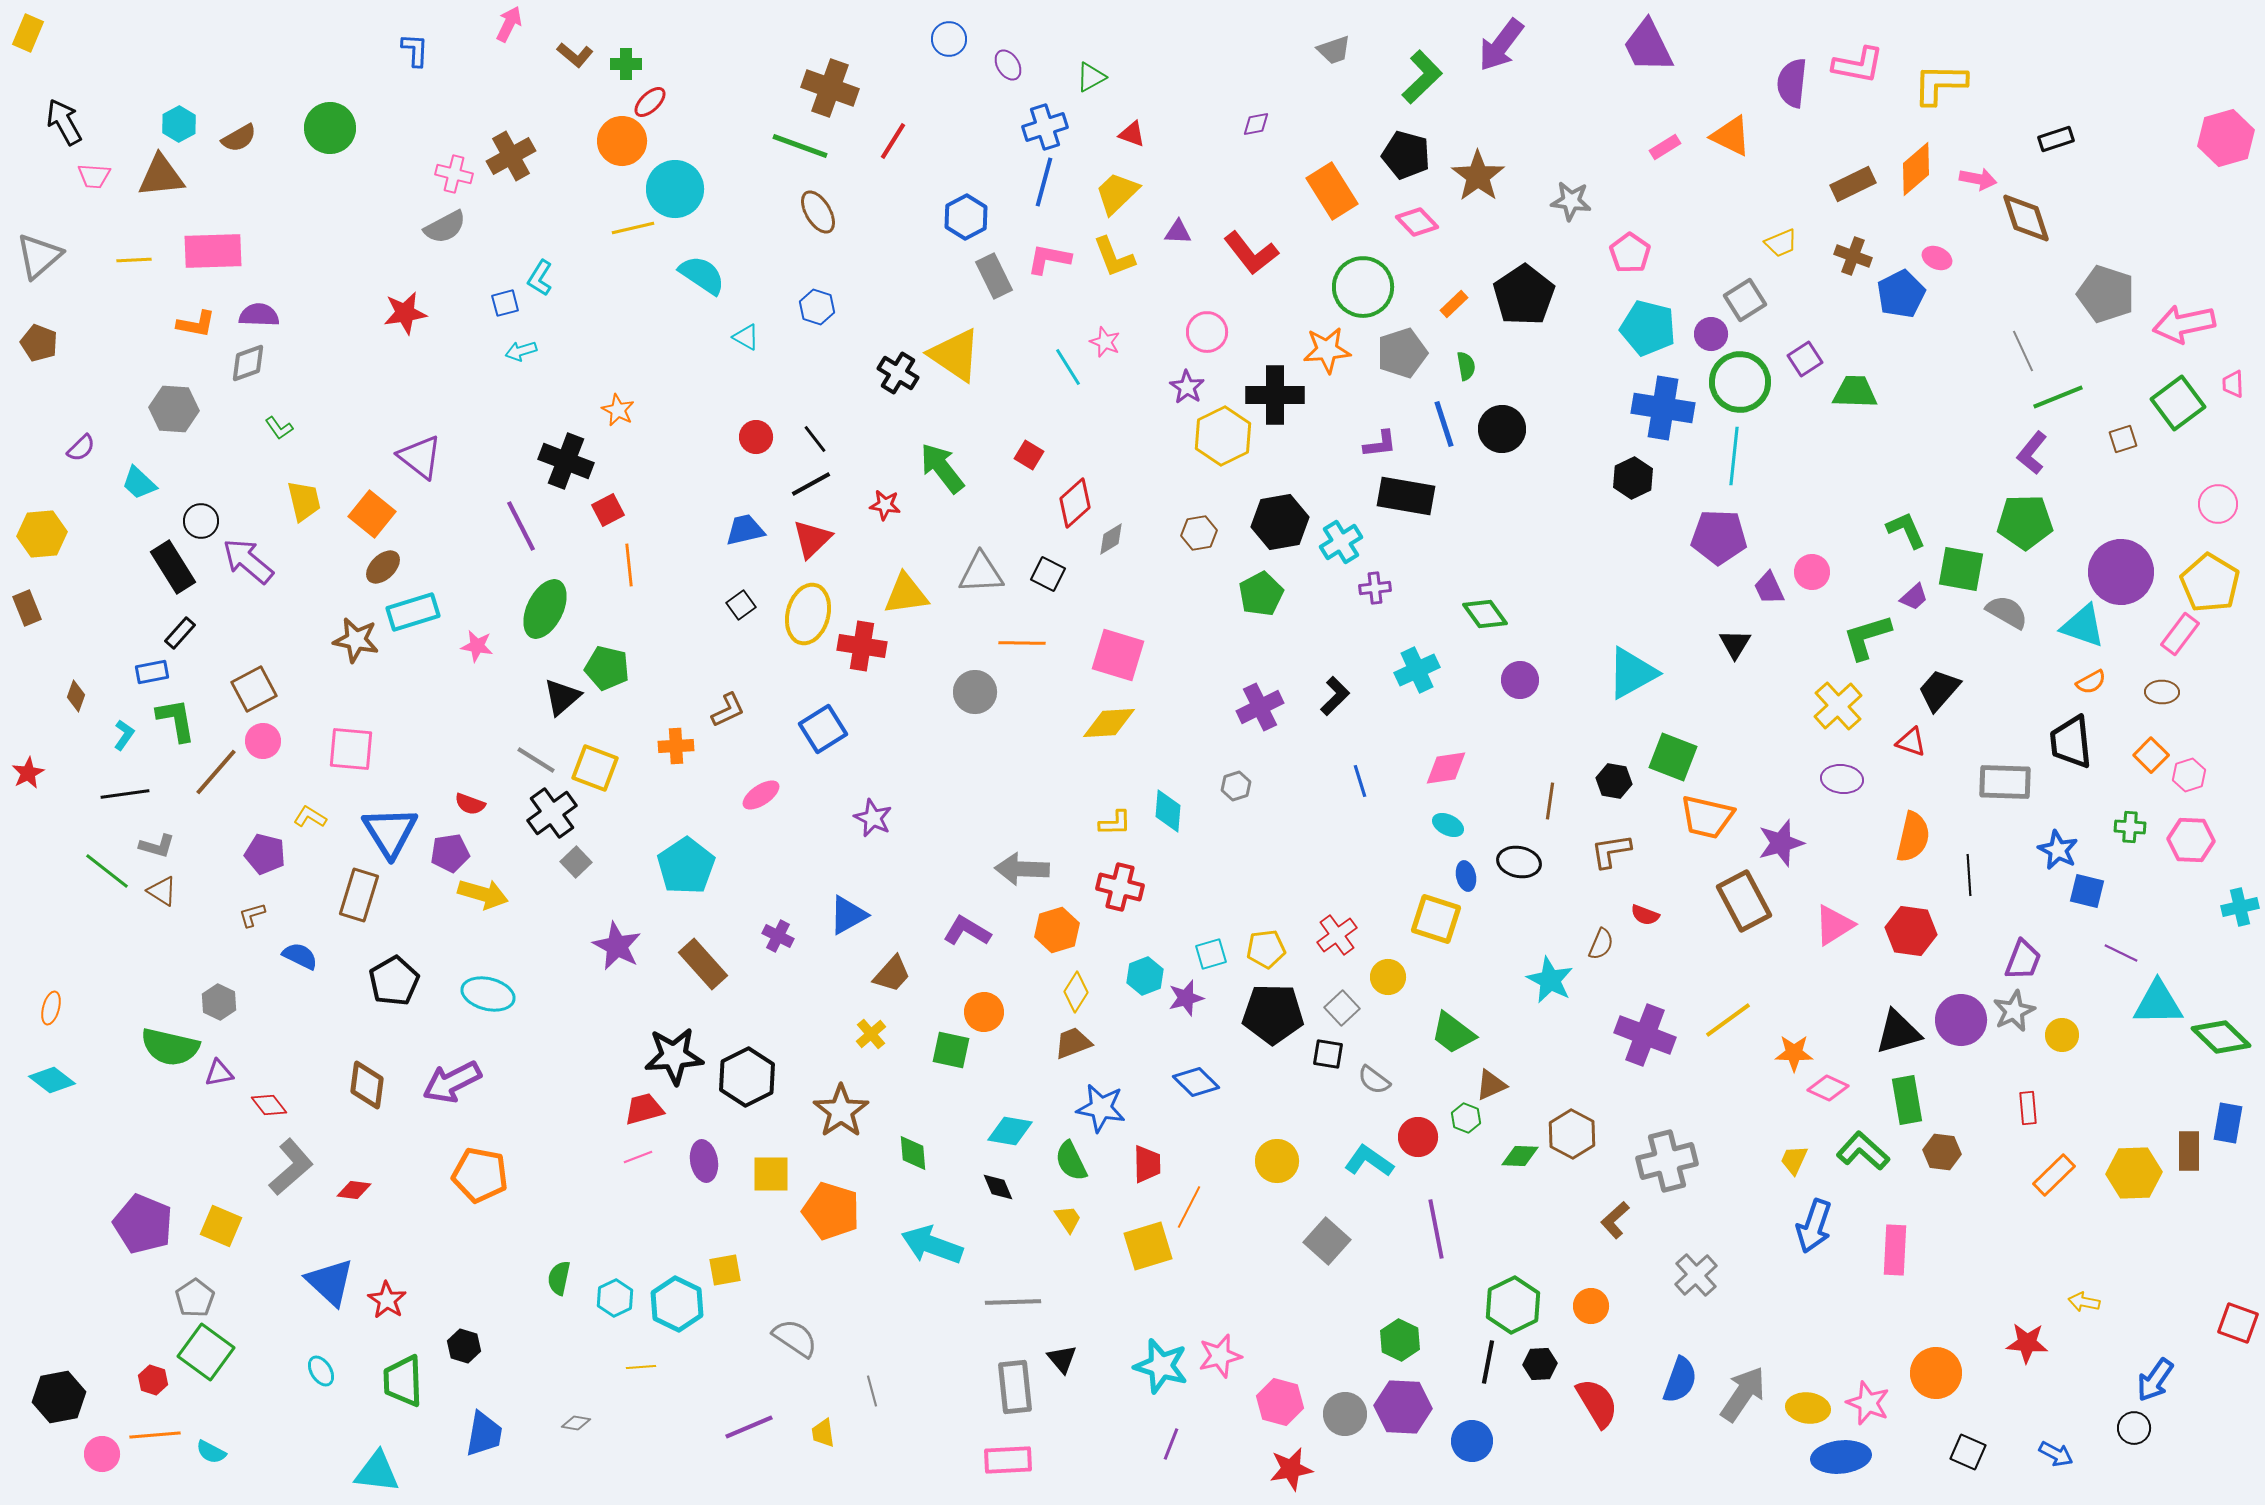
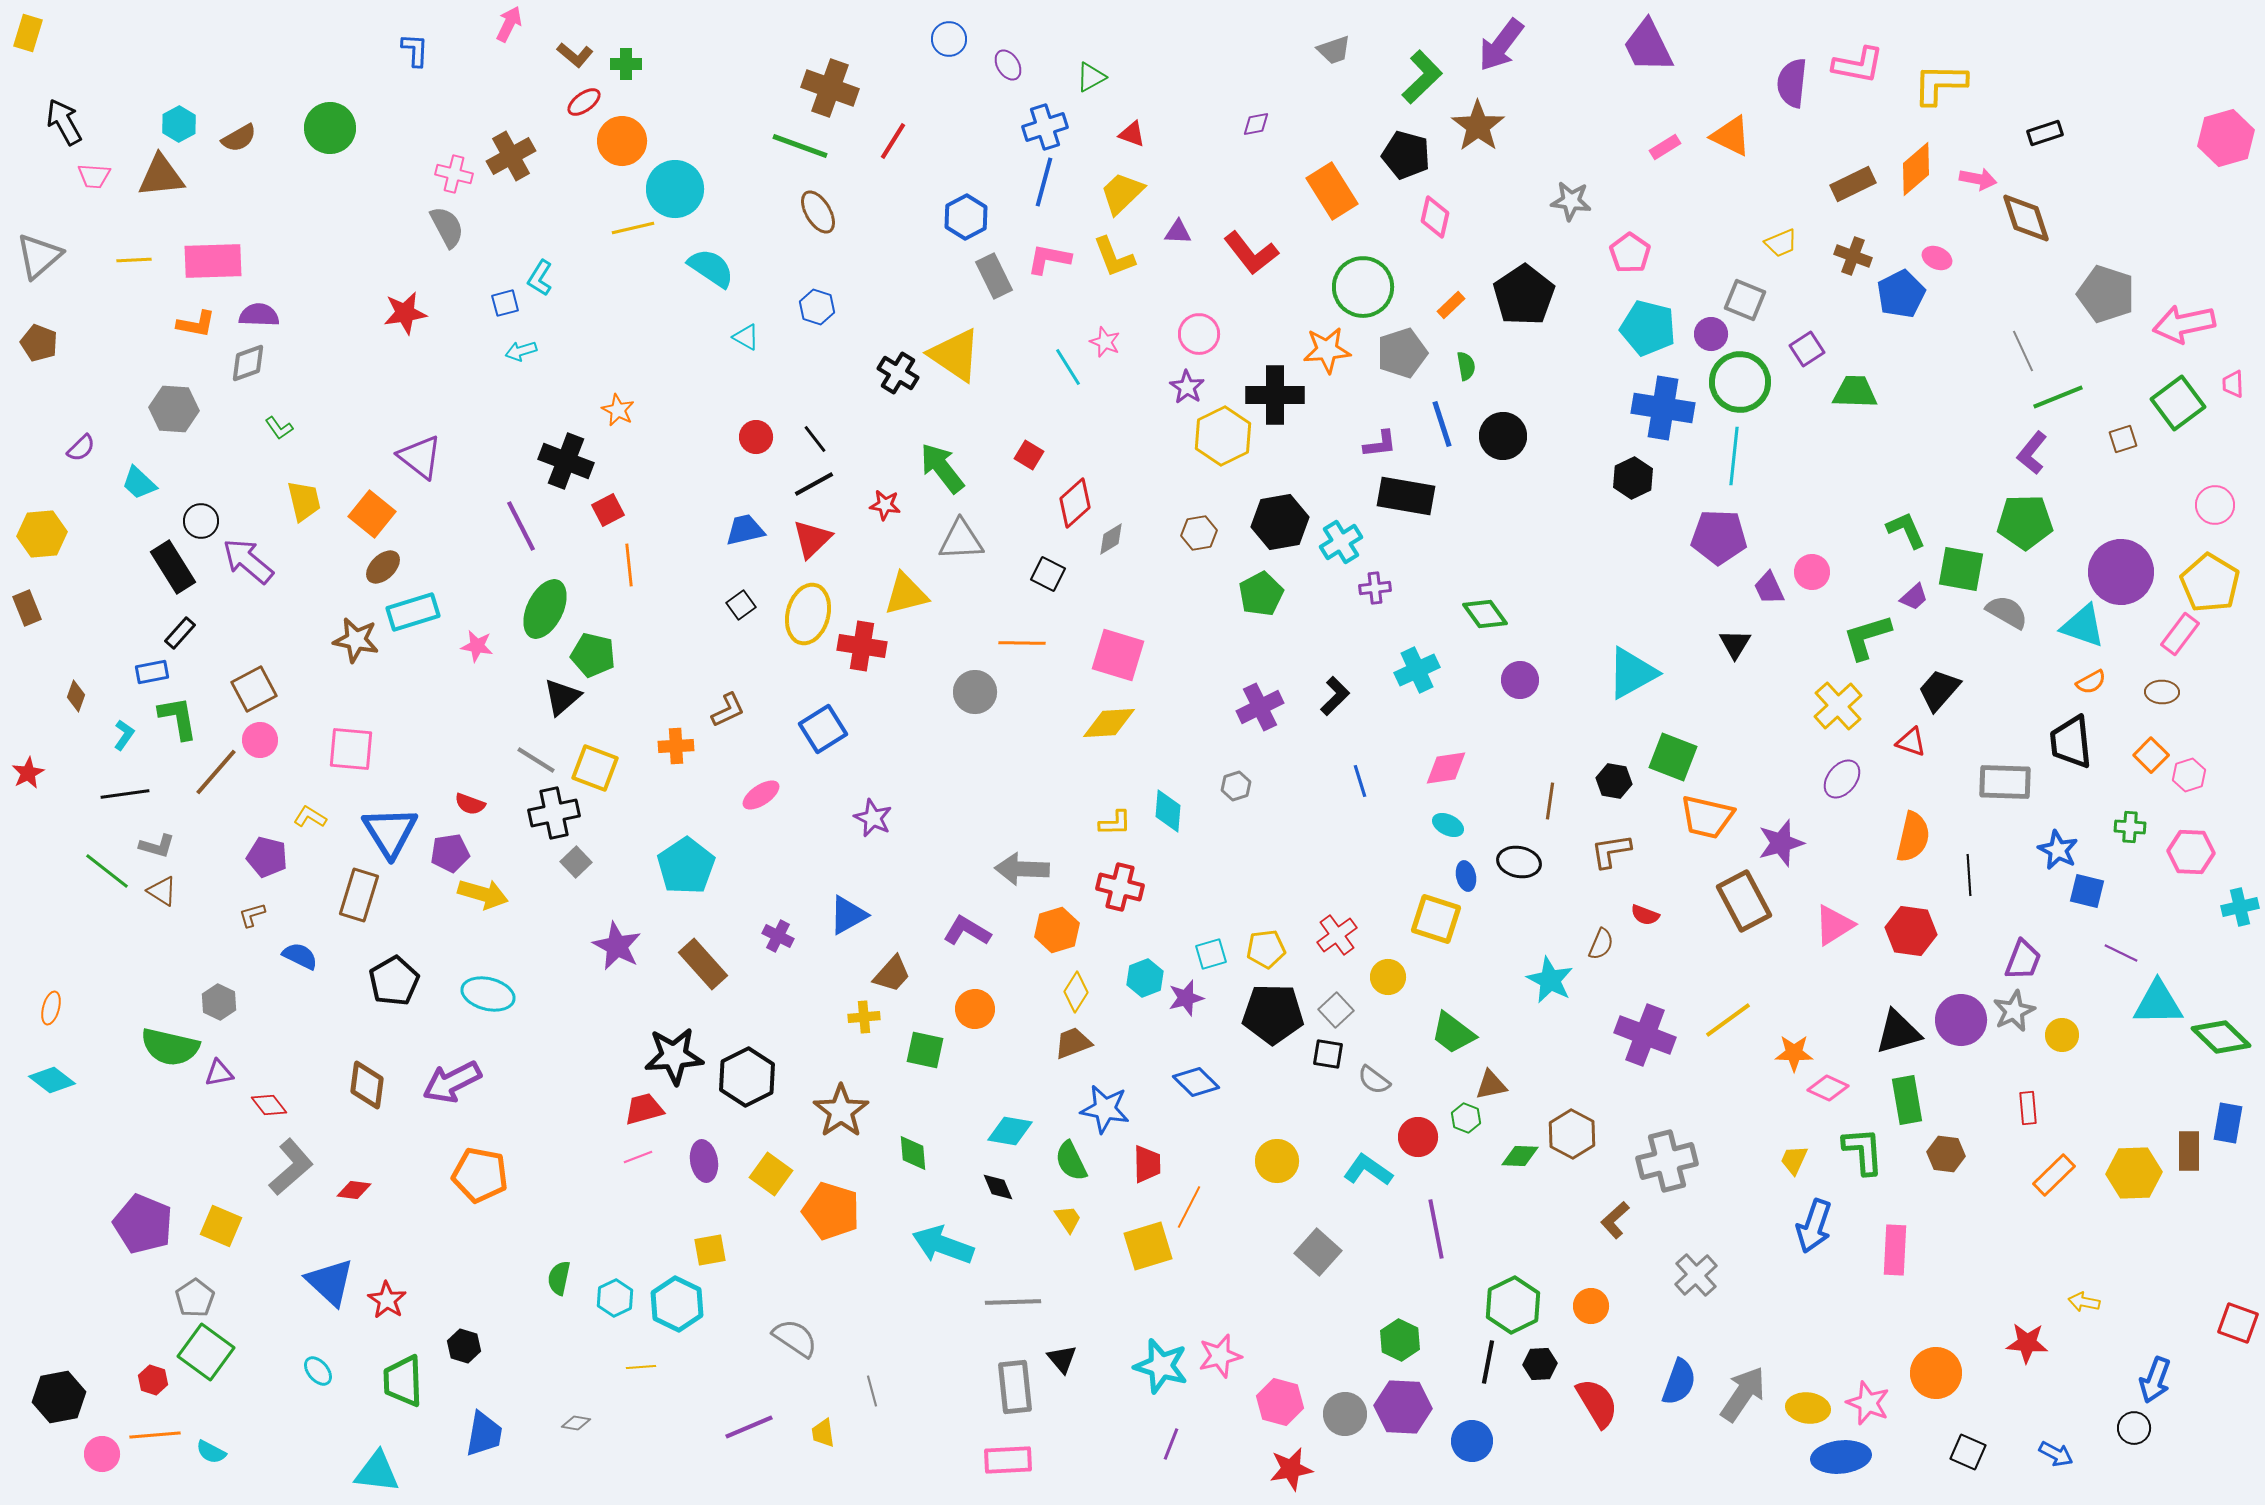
yellow rectangle at (28, 33): rotated 6 degrees counterclockwise
red ellipse at (650, 102): moved 66 px left; rotated 8 degrees clockwise
black rectangle at (2056, 139): moved 11 px left, 6 px up
brown star at (1478, 176): moved 50 px up
yellow trapezoid at (1117, 193): moved 5 px right
pink diamond at (1417, 222): moved 18 px right, 5 px up; rotated 57 degrees clockwise
gray semicircle at (445, 227): moved 2 px right; rotated 90 degrees counterclockwise
pink rectangle at (213, 251): moved 10 px down
cyan semicircle at (702, 275): moved 9 px right, 7 px up
gray square at (1745, 300): rotated 36 degrees counterclockwise
orange rectangle at (1454, 304): moved 3 px left, 1 px down
pink circle at (1207, 332): moved 8 px left, 2 px down
purple square at (1805, 359): moved 2 px right, 10 px up
blue line at (1444, 424): moved 2 px left
black circle at (1502, 429): moved 1 px right, 7 px down
black line at (811, 484): moved 3 px right
pink circle at (2218, 504): moved 3 px left, 1 px down
gray triangle at (981, 573): moved 20 px left, 33 px up
yellow triangle at (906, 594): rotated 6 degrees counterclockwise
green pentagon at (607, 668): moved 14 px left, 13 px up
green L-shape at (176, 720): moved 2 px right, 2 px up
pink circle at (263, 741): moved 3 px left, 1 px up
purple ellipse at (1842, 779): rotated 57 degrees counterclockwise
black cross at (552, 813): moved 2 px right; rotated 24 degrees clockwise
pink hexagon at (2191, 840): moved 12 px down
purple pentagon at (265, 854): moved 2 px right, 3 px down
cyan hexagon at (1145, 976): moved 2 px down
gray square at (1342, 1008): moved 6 px left, 2 px down
orange circle at (984, 1012): moved 9 px left, 3 px up
yellow cross at (871, 1034): moved 7 px left, 17 px up; rotated 36 degrees clockwise
green square at (951, 1050): moved 26 px left
brown triangle at (1491, 1085): rotated 12 degrees clockwise
blue star at (1101, 1108): moved 4 px right, 1 px down
green L-shape at (1863, 1151): rotated 44 degrees clockwise
brown hexagon at (1942, 1152): moved 4 px right, 2 px down
cyan L-shape at (1369, 1161): moved 1 px left, 9 px down
yellow square at (771, 1174): rotated 36 degrees clockwise
gray square at (1327, 1241): moved 9 px left, 11 px down
cyan arrow at (932, 1245): moved 11 px right
yellow square at (725, 1270): moved 15 px left, 20 px up
cyan ellipse at (321, 1371): moved 3 px left; rotated 8 degrees counterclockwise
blue semicircle at (1680, 1380): moved 1 px left, 2 px down
blue arrow at (2155, 1380): rotated 15 degrees counterclockwise
